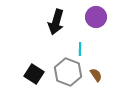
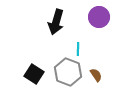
purple circle: moved 3 px right
cyan line: moved 2 px left
